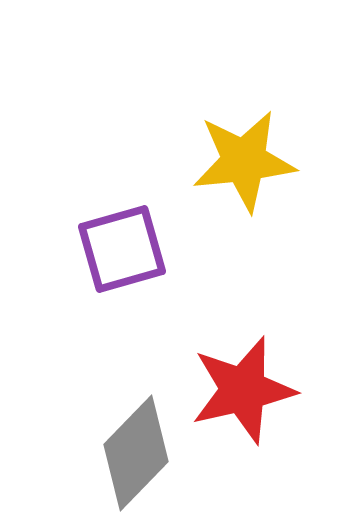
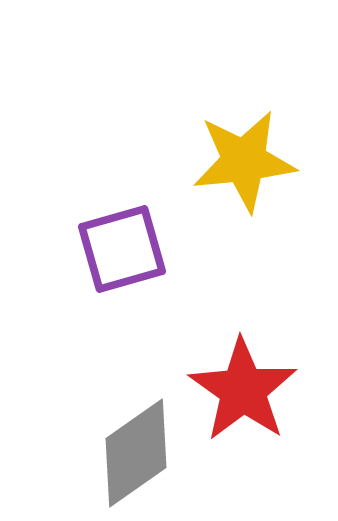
red star: rotated 24 degrees counterclockwise
gray diamond: rotated 11 degrees clockwise
